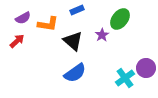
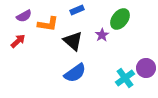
purple semicircle: moved 1 px right, 2 px up
red arrow: moved 1 px right
